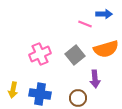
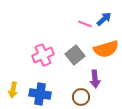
blue arrow: moved 5 px down; rotated 42 degrees counterclockwise
pink cross: moved 3 px right, 1 px down
brown circle: moved 3 px right, 1 px up
